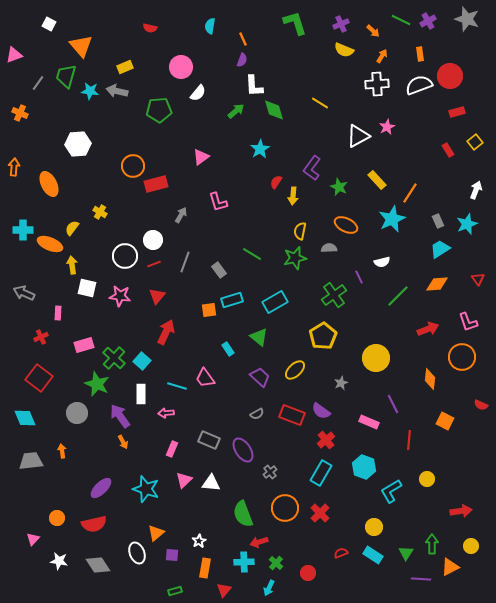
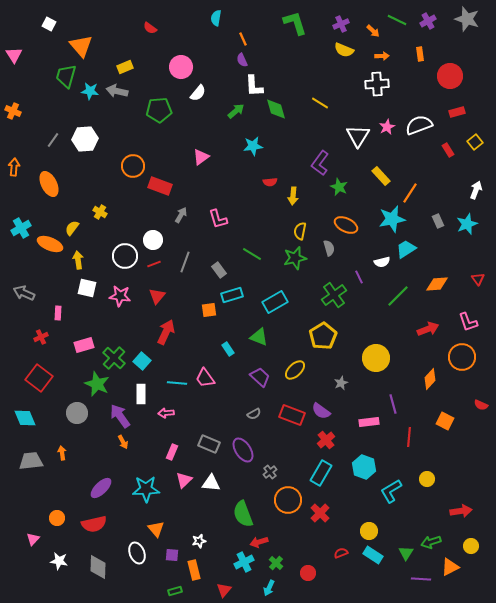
green line at (401, 20): moved 4 px left
cyan semicircle at (210, 26): moved 6 px right, 8 px up
red semicircle at (150, 28): rotated 24 degrees clockwise
pink triangle at (14, 55): rotated 42 degrees counterclockwise
orange arrow at (382, 56): rotated 56 degrees clockwise
purple semicircle at (242, 60): rotated 136 degrees clockwise
gray line at (38, 83): moved 15 px right, 57 px down
white semicircle at (419, 85): moved 40 px down
green diamond at (274, 110): moved 2 px right, 1 px up
orange cross at (20, 113): moved 7 px left, 2 px up
white triangle at (358, 136): rotated 30 degrees counterclockwise
white hexagon at (78, 144): moved 7 px right, 5 px up
cyan star at (260, 149): moved 7 px left, 3 px up; rotated 24 degrees clockwise
purple L-shape at (312, 168): moved 8 px right, 5 px up
yellow rectangle at (377, 180): moved 4 px right, 4 px up
red semicircle at (276, 182): moved 6 px left; rotated 128 degrees counterclockwise
red rectangle at (156, 184): moved 4 px right, 2 px down; rotated 35 degrees clockwise
pink L-shape at (218, 202): moved 17 px down
cyan star at (392, 219): rotated 12 degrees clockwise
cyan cross at (23, 230): moved 2 px left, 2 px up; rotated 30 degrees counterclockwise
gray semicircle at (329, 248): rotated 77 degrees clockwise
cyan trapezoid at (440, 249): moved 34 px left
yellow arrow at (72, 265): moved 6 px right, 5 px up
cyan rectangle at (232, 300): moved 5 px up
green triangle at (259, 337): rotated 18 degrees counterclockwise
orange diamond at (430, 379): rotated 35 degrees clockwise
cyan line at (177, 386): moved 3 px up; rotated 12 degrees counterclockwise
purple line at (393, 404): rotated 12 degrees clockwise
gray semicircle at (257, 414): moved 3 px left
pink rectangle at (369, 422): rotated 30 degrees counterclockwise
gray rectangle at (209, 440): moved 4 px down
red line at (409, 440): moved 3 px up
pink rectangle at (172, 449): moved 3 px down
orange arrow at (62, 451): moved 2 px down
cyan star at (146, 489): rotated 20 degrees counterclockwise
orange circle at (285, 508): moved 3 px right, 8 px up
yellow circle at (374, 527): moved 5 px left, 4 px down
orange triangle at (156, 533): moved 4 px up; rotated 30 degrees counterclockwise
white star at (199, 541): rotated 16 degrees clockwise
green arrow at (432, 544): moved 1 px left, 2 px up; rotated 108 degrees counterclockwise
cyan cross at (244, 562): rotated 24 degrees counterclockwise
gray diamond at (98, 565): moved 2 px down; rotated 35 degrees clockwise
orange rectangle at (205, 568): moved 11 px left, 2 px down; rotated 24 degrees counterclockwise
